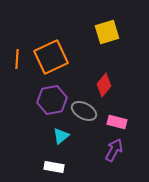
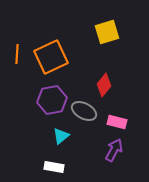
orange line: moved 5 px up
